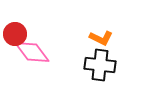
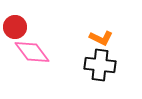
red circle: moved 7 px up
